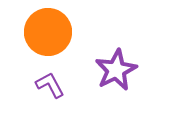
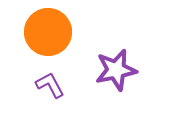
purple star: rotated 15 degrees clockwise
